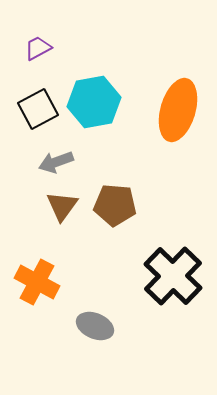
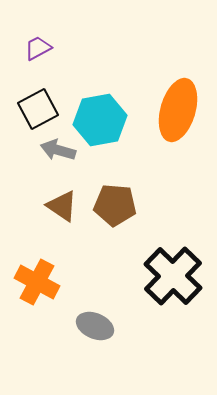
cyan hexagon: moved 6 px right, 18 px down
gray arrow: moved 2 px right, 12 px up; rotated 36 degrees clockwise
brown triangle: rotated 32 degrees counterclockwise
